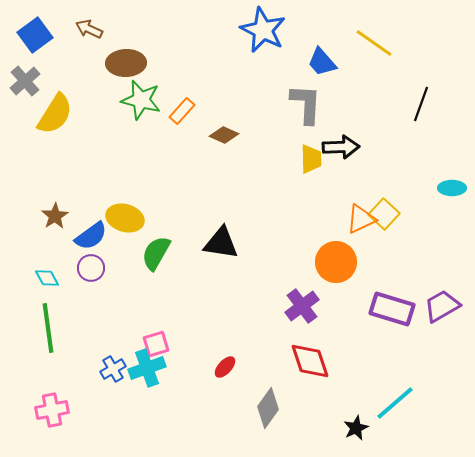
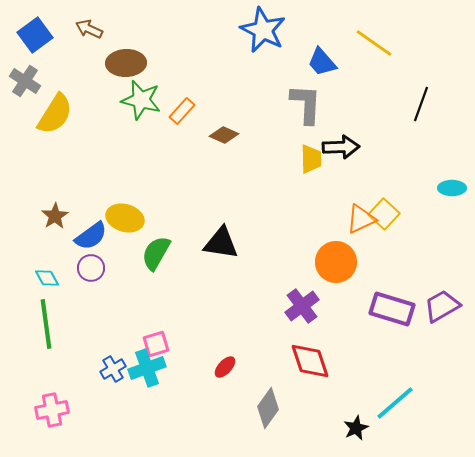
gray cross: rotated 16 degrees counterclockwise
green line: moved 2 px left, 4 px up
